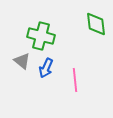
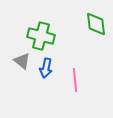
blue arrow: rotated 12 degrees counterclockwise
